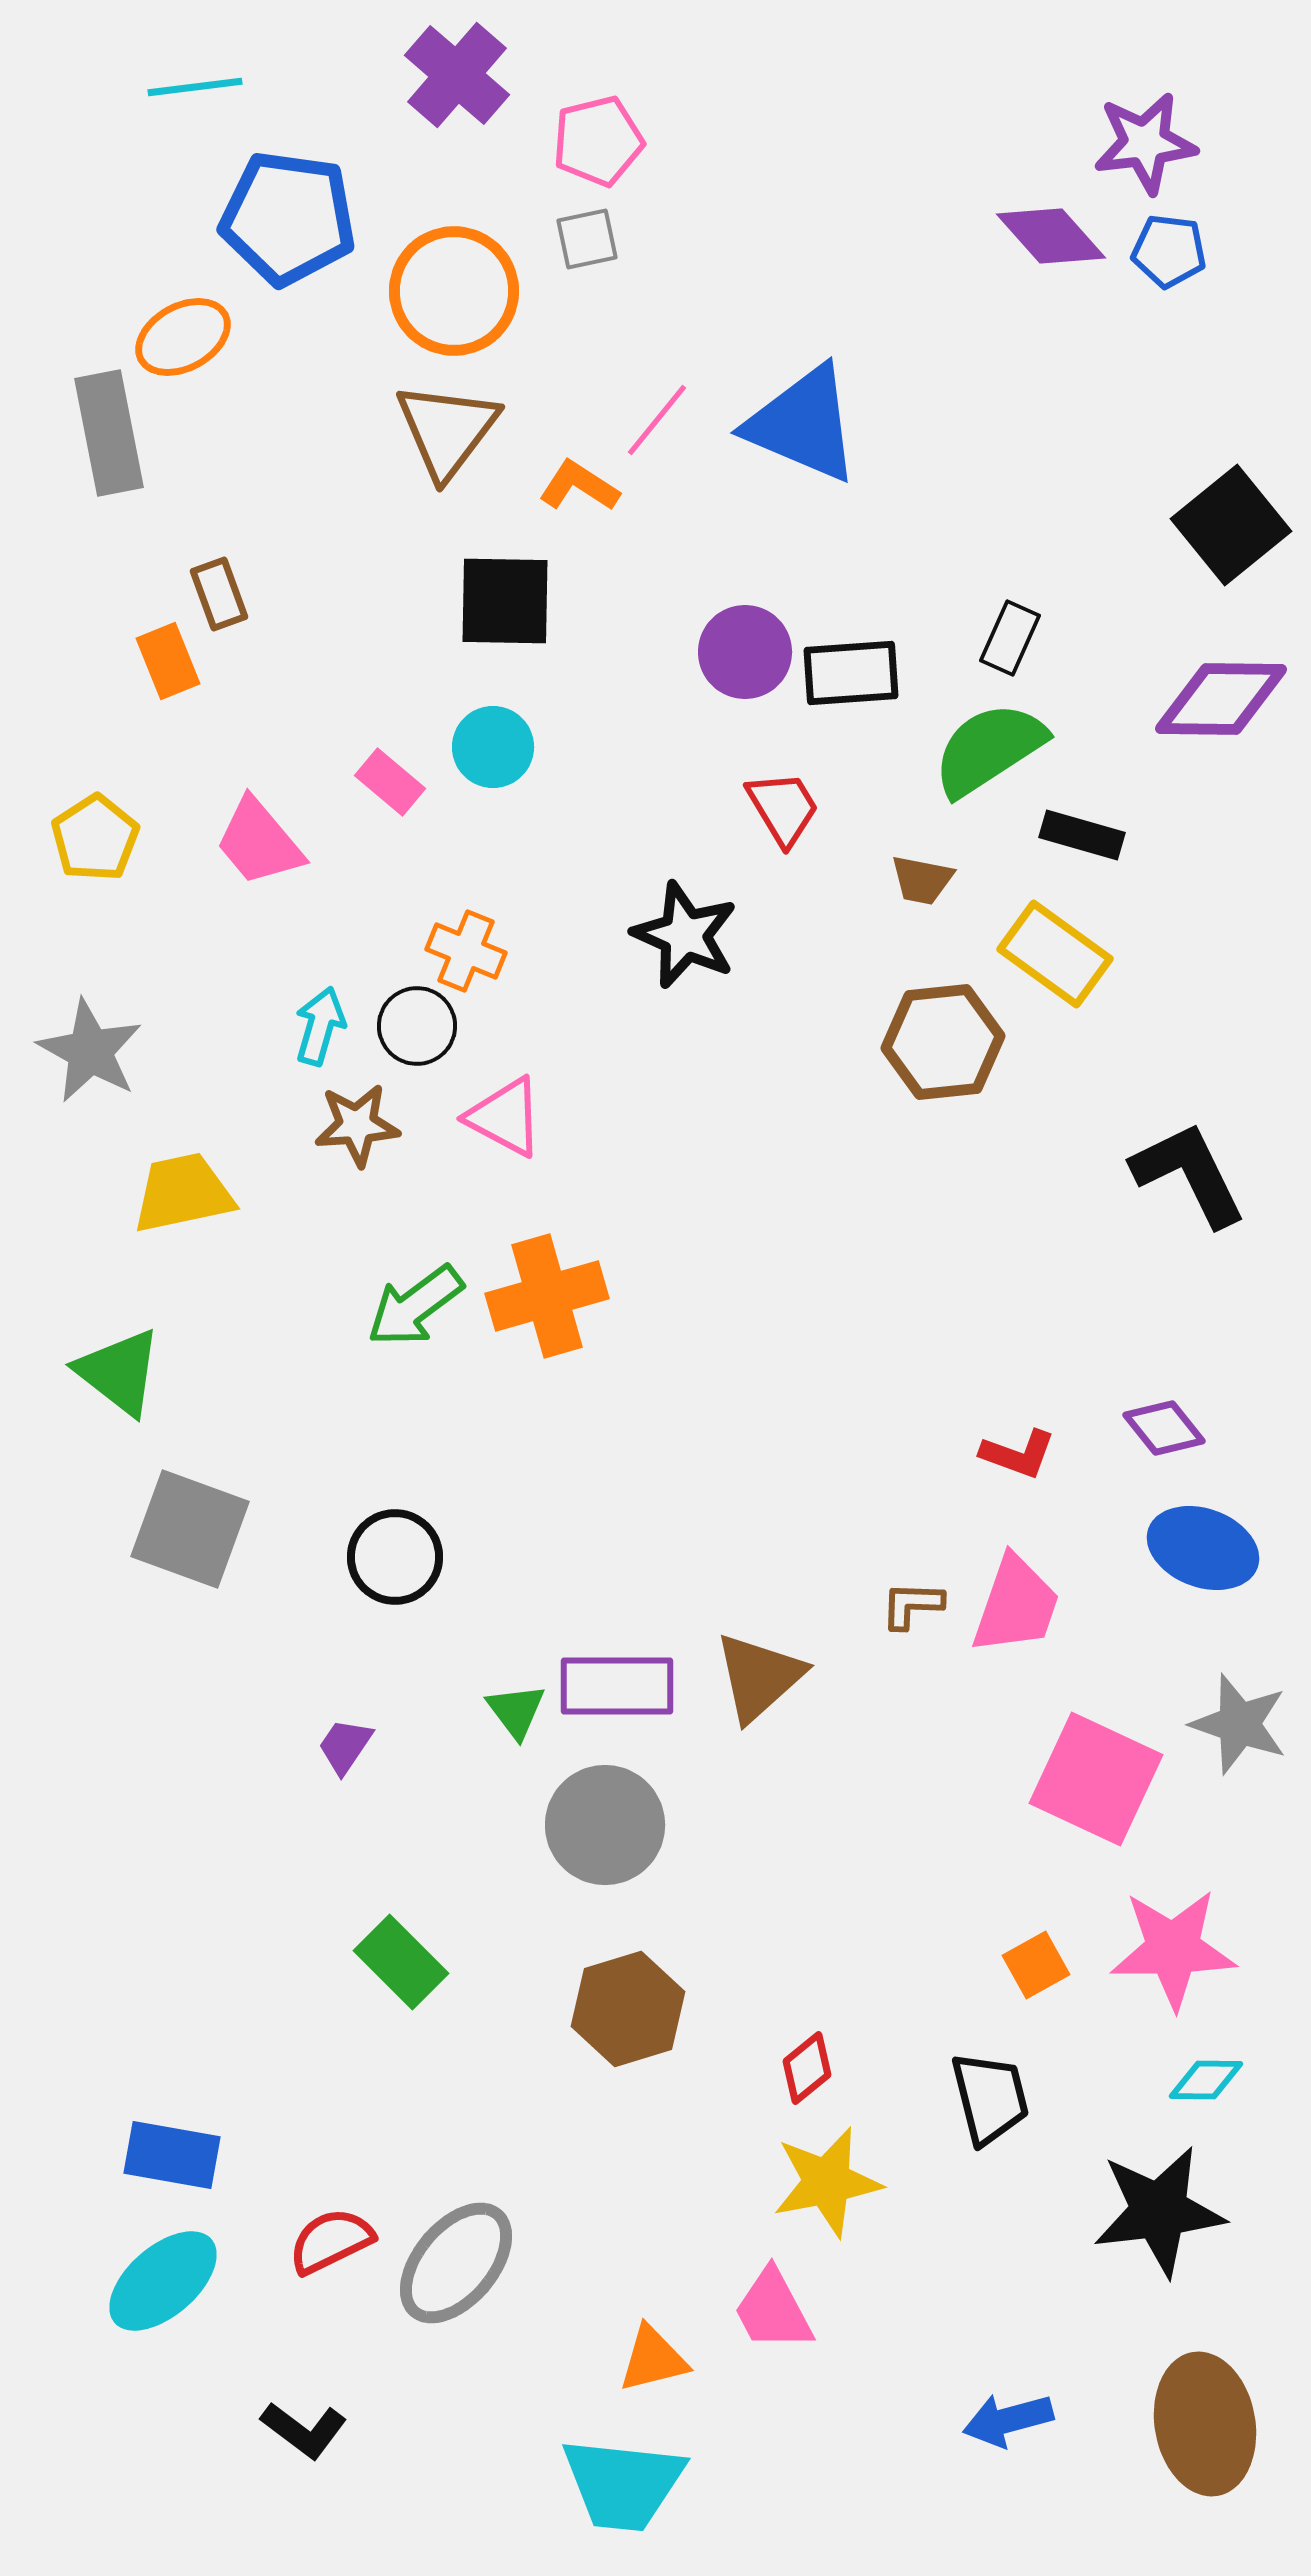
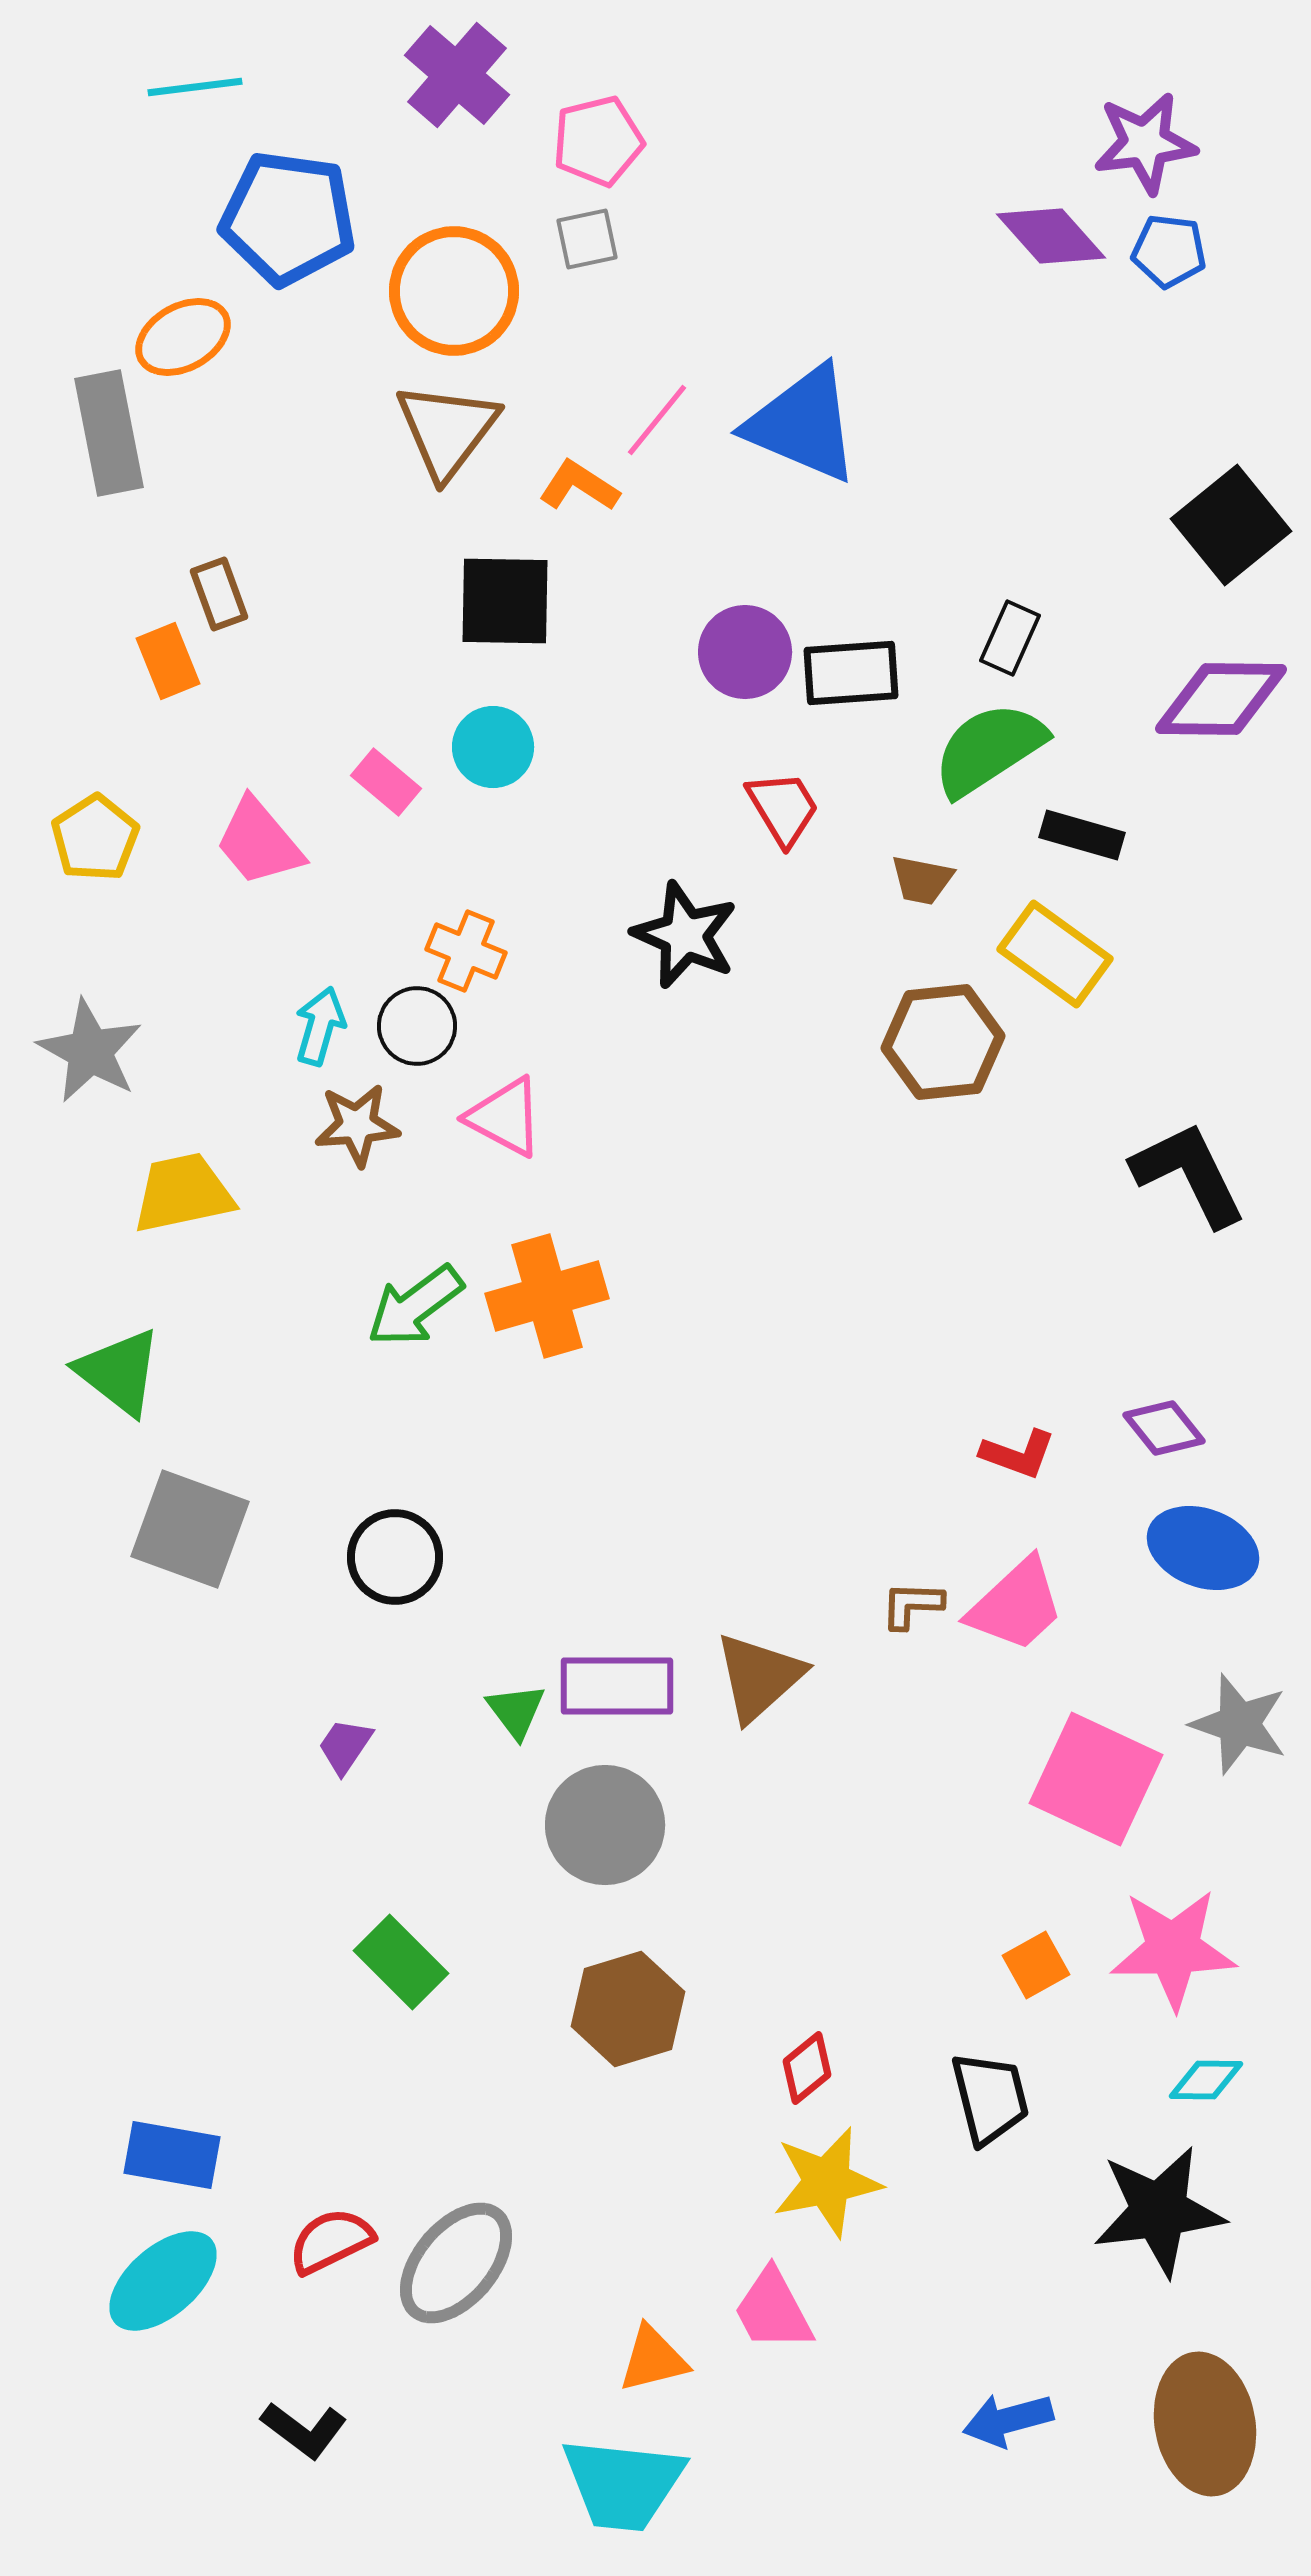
pink rectangle at (390, 782): moved 4 px left
pink trapezoid at (1016, 1605): rotated 28 degrees clockwise
